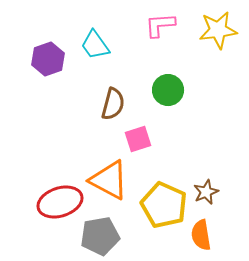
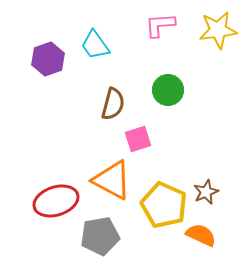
orange triangle: moved 3 px right
red ellipse: moved 4 px left, 1 px up
orange semicircle: rotated 124 degrees clockwise
